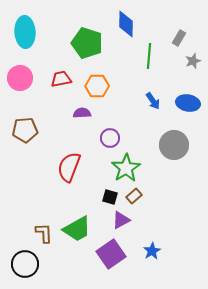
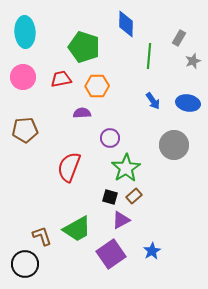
green pentagon: moved 3 px left, 4 px down
pink circle: moved 3 px right, 1 px up
brown L-shape: moved 2 px left, 3 px down; rotated 15 degrees counterclockwise
